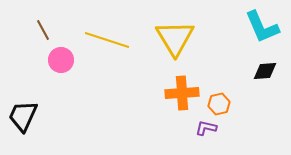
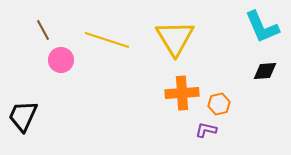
purple L-shape: moved 2 px down
